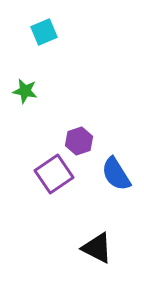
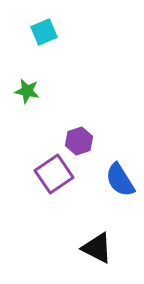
green star: moved 2 px right
blue semicircle: moved 4 px right, 6 px down
